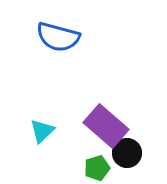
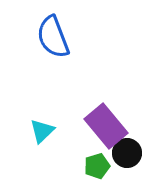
blue semicircle: moved 5 px left; rotated 54 degrees clockwise
purple rectangle: rotated 9 degrees clockwise
green pentagon: moved 2 px up
